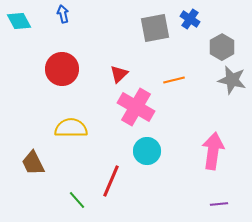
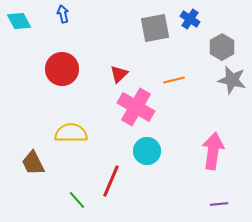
yellow semicircle: moved 5 px down
